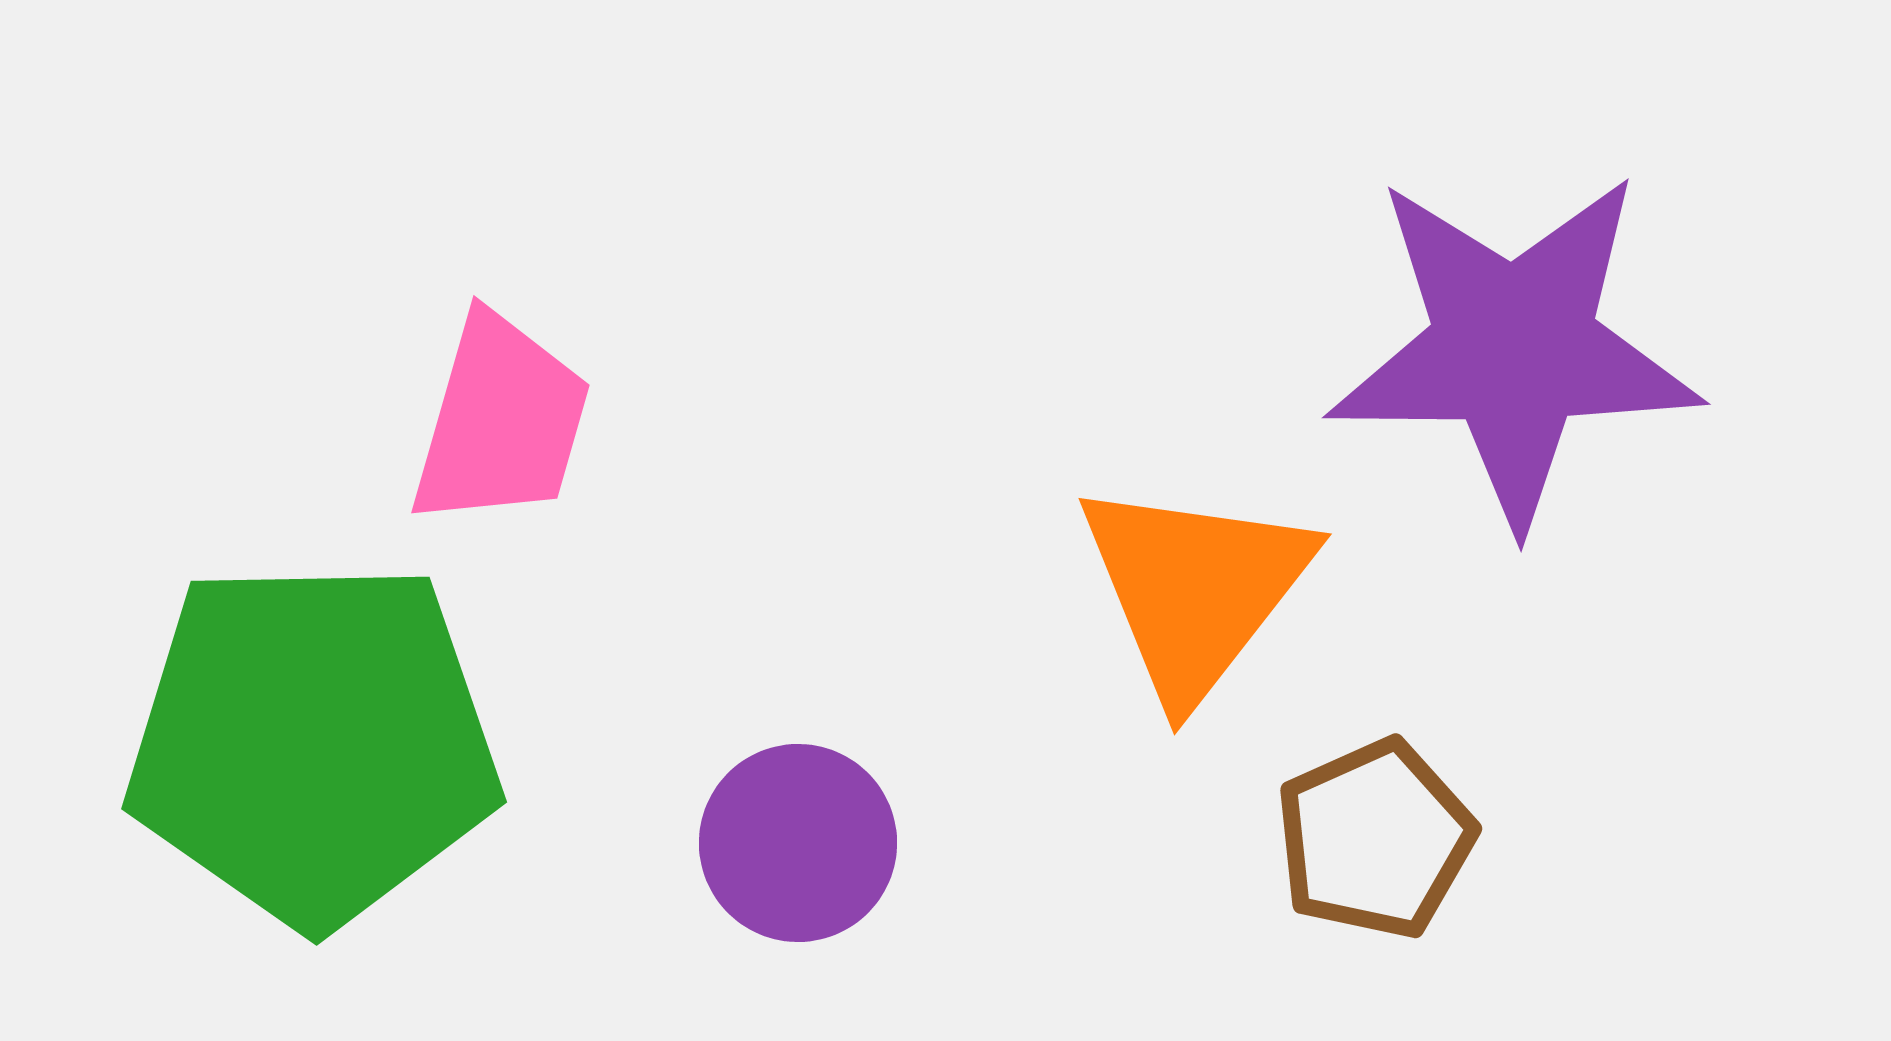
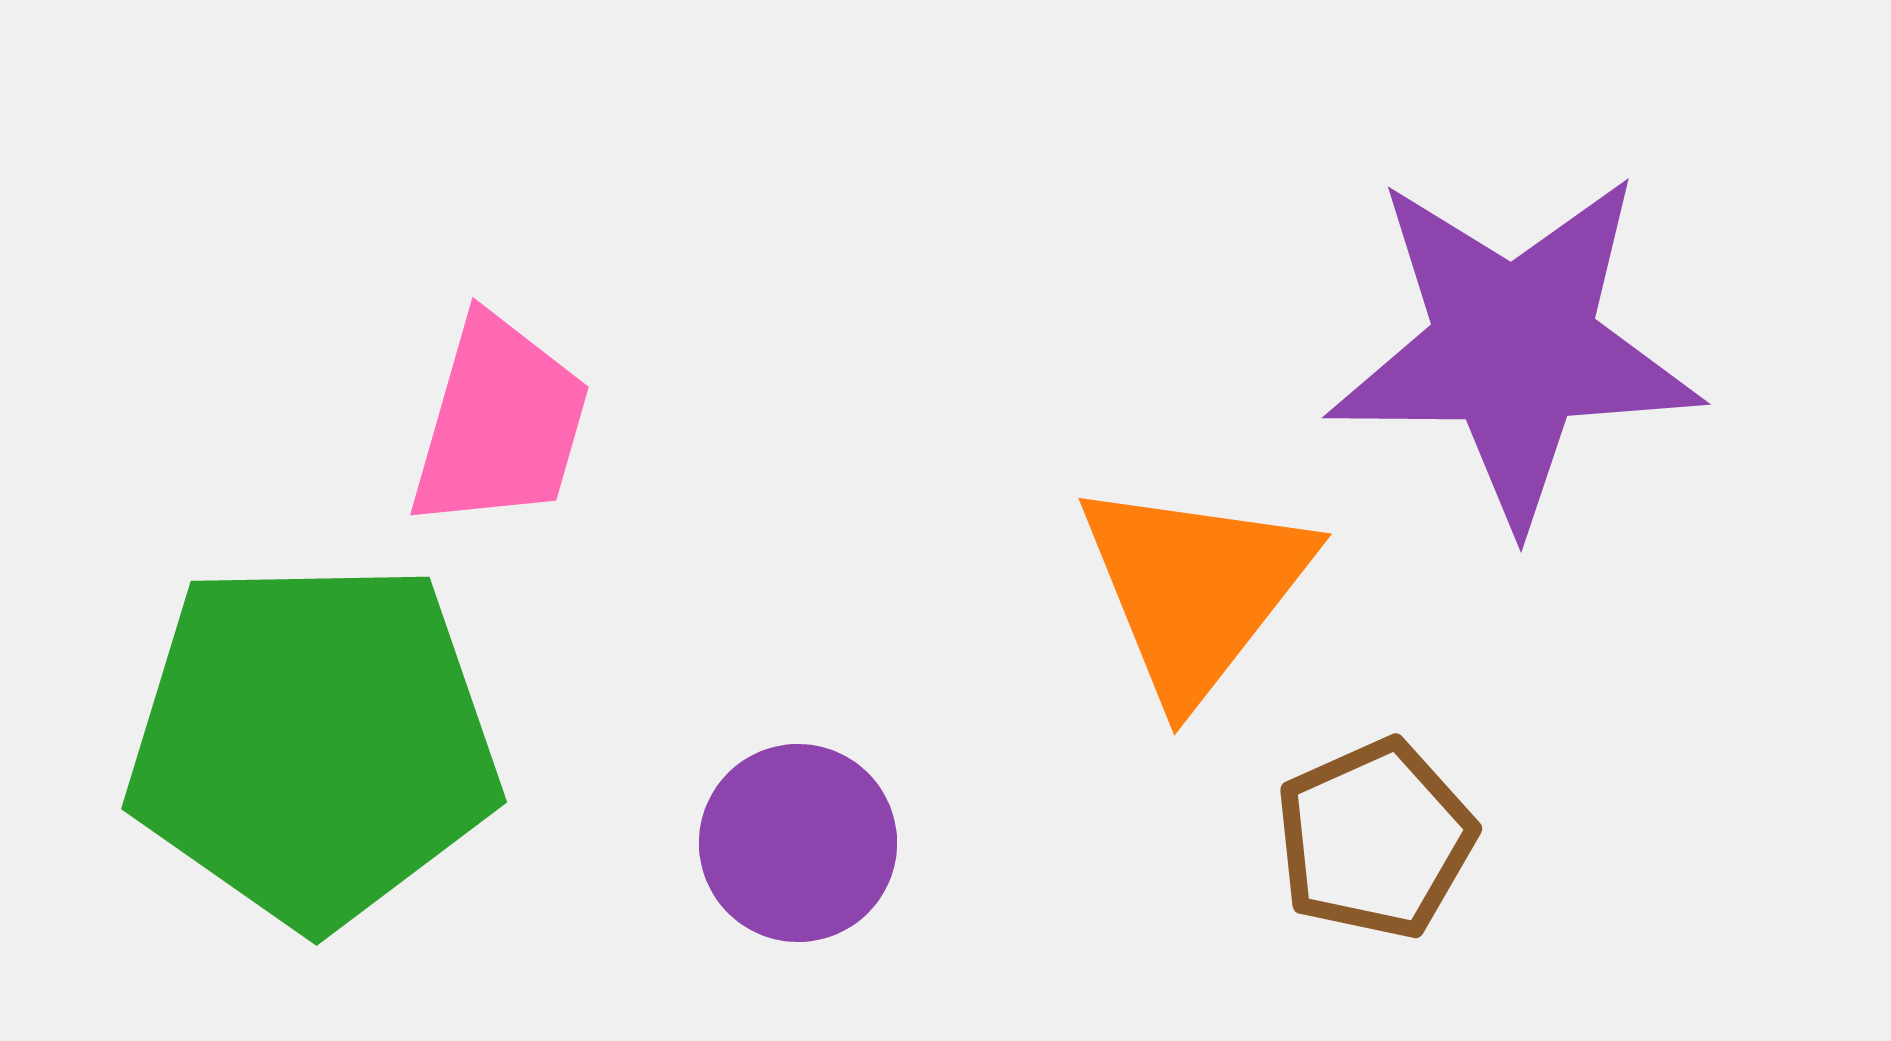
pink trapezoid: moved 1 px left, 2 px down
